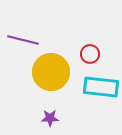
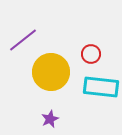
purple line: rotated 52 degrees counterclockwise
red circle: moved 1 px right
purple star: moved 1 px down; rotated 24 degrees counterclockwise
